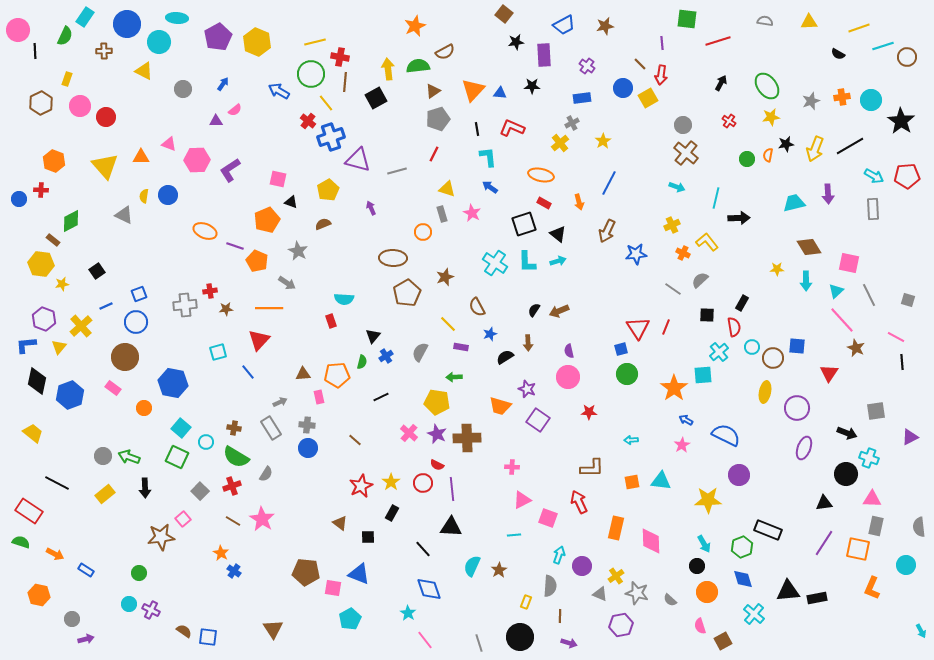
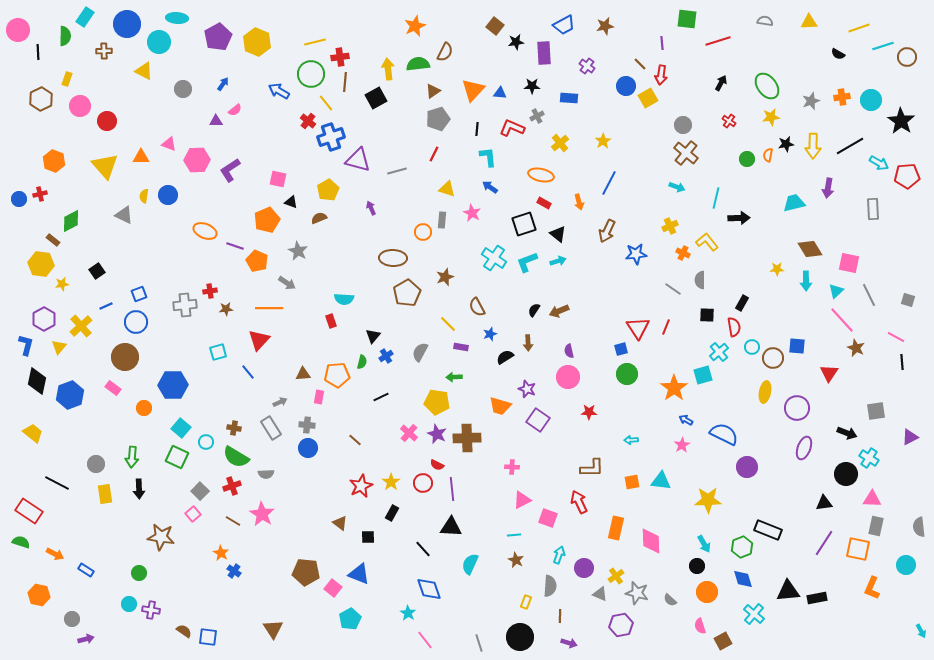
brown square at (504, 14): moved 9 px left, 12 px down
green semicircle at (65, 36): rotated 24 degrees counterclockwise
black line at (35, 51): moved 3 px right, 1 px down
brown semicircle at (445, 52): rotated 36 degrees counterclockwise
purple rectangle at (544, 55): moved 2 px up
red cross at (340, 57): rotated 18 degrees counterclockwise
green semicircle at (418, 66): moved 2 px up
blue circle at (623, 88): moved 3 px right, 2 px up
blue rectangle at (582, 98): moved 13 px left; rotated 12 degrees clockwise
brown hexagon at (41, 103): moved 4 px up
red circle at (106, 117): moved 1 px right, 4 px down
gray cross at (572, 123): moved 35 px left, 7 px up
black line at (477, 129): rotated 16 degrees clockwise
yellow arrow at (815, 149): moved 2 px left, 3 px up; rotated 20 degrees counterclockwise
cyan arrow at (874, 176): moved 5 px right, 13 px up
red cross at (41, 190): moved 1 px left, 4 px down; rotated 16 degrees counterclockwise
purple arrow at (828, 194): moved 6 px up; rotated 12 degrees clockwise
gray rectangle at (442, 214): moved 6 px down; rotated 21 degrees clockwise
brown semicircle at (323, 224): moved 4 px left, 6 px up
yellow cross at (672, 225): moved 2 px left, 1 px down
brown diamond at (809, 247): moved 1 px right, 2 px down
cyan L-shape at (527, 262): rotated 70 degrees clockwise
cyan cross at (495, 263): moved 1 px left, 5 px up
gray semicircle at (700, 280): rotated 48 degrees counterclockwise
purple hexagon at (44, 319): rotated 10 degrees clockwise
blue L-shape at (26, 345): rotated 110 degrees clockwise
cyan square at (703, 375): rotated 12 degrees counterclockwise
blue hexagon at (173, 383): moved 2 px down; rotated 12 degrees counterclockwise
pink rectangle at (319, 397): rotated 24 degrees clockwise
blue semicircle at (726, 435): moved 2 px left, 1 px up
gray circle at (103, 456): moved 7 px left, 8 px down
green arrow at (129, 457): moved 3 px right; rotated 105 degrees counterclockwise
cyan cross at (869, 458): rotated 12 degrees clockwise
gray semicircle at (266, 474): rotated 56 degrees clockwise
purple circle at (739, 475): moved 8 px right, 8 px up
black arrow at (145, 488): moved 6 px left, 1 px down
yellow rectangle at (105, 494): rotated 60 degrees counterclockwise
pink square at (183, 519): moved 10 px right, 5 px up
pink star at (262, 519): moved 5 px up
brown star at (161, 537): rotated 16 degrees clockwise
cyan semicircle at (472, 566): moved 2 px left, 2 px up
purple circle at (582, 566): moved 2 px right, 2 px down
brown star at (499, 570): moved 17 px right, 10 px up; rotated 14 degrees counterclockwise
pink square at (333, 588): rotated 30 degrees clockwise
purple cross at (151, 610): rotated 18 degrees counterclockwise
